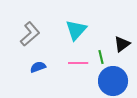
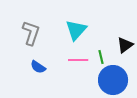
gray L-shape: moved 1 px right, 1 px up; rotated 30 degrees counterclockwise
black triangle: moved 3 px right, 1 px down
pink line: moved 3 px up
blue semicircle: rotated 126 degrees counterclockwise
blue circle: moved 1 px up
